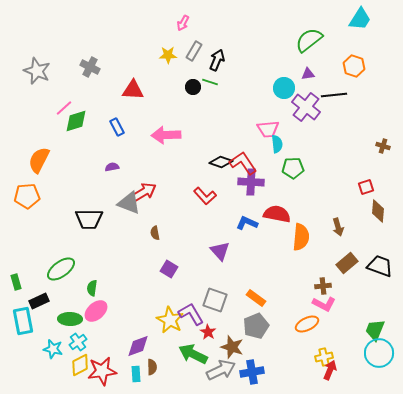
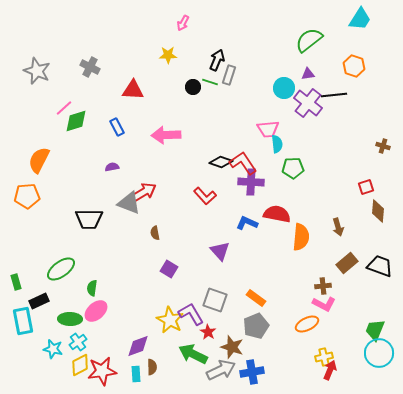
gray rectangle at (194, 51): moved 35 px right, 24 px down; rotated 12 degrees counterclockwise
purple cross at (306, 107): moved 2 px right, 4 px up
